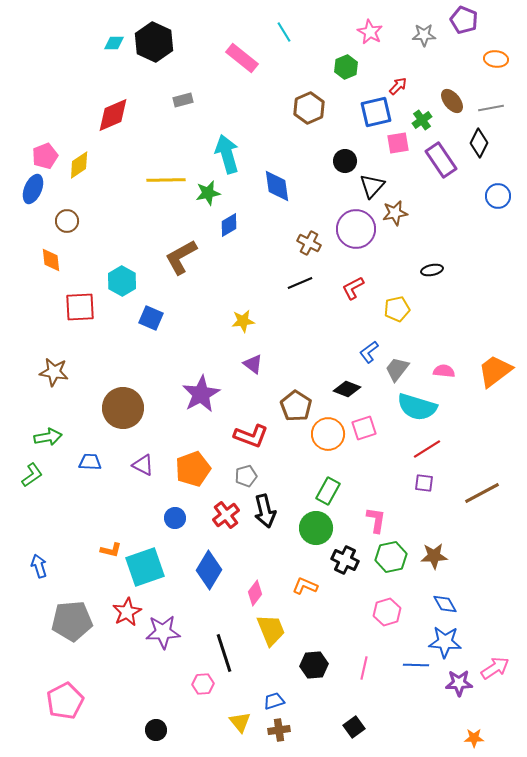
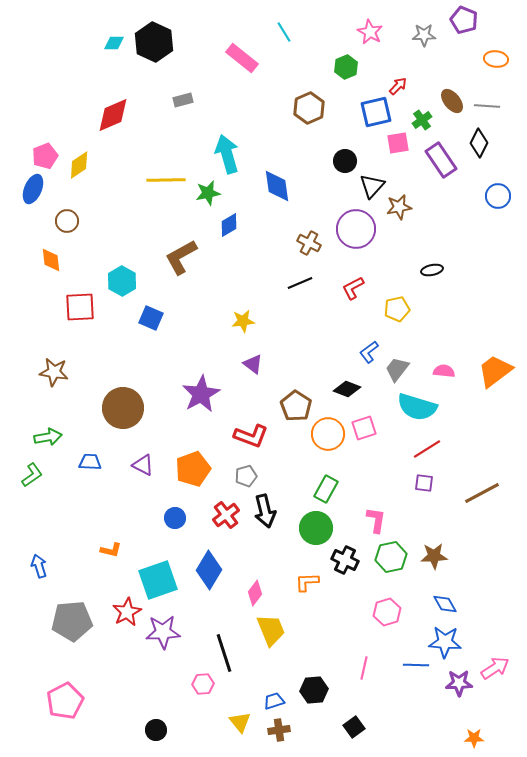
gray line at (491, 108): moved 4 px left, 2 px up; rotated 15 degrees clockwise
brown star at (395, 213): moved 4 px right, 6 px up
green rectangle at (328, 491): moved 2 px left, 2 px up
cyan square at (145, 567): moved 13 px right, 13 px down
orange L-shape at (305, 586): moved 2 px right, 4 px up; rotated 25 degrees counterclockwise
black hexagon at (314, 665): moved 25 px down
